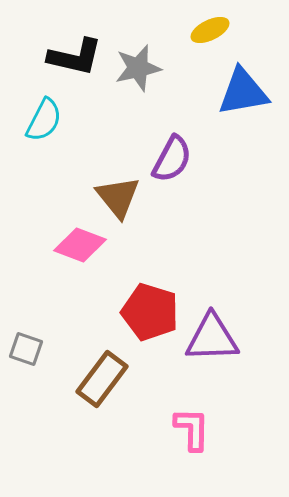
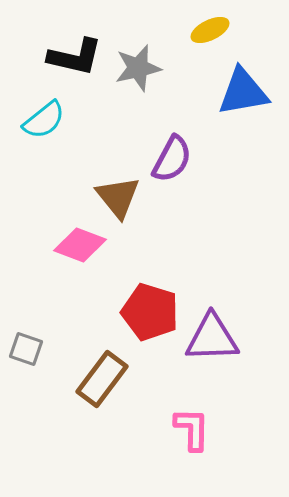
cyan semicircle: rotated 24 degrees clockwise
